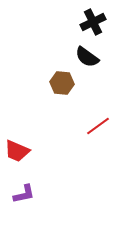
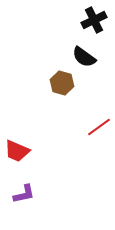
black cross: moved 1 px right, 2 px up
black semicircle: moved 3 px left
brown hexagon: rotated 10 degrees clockwise
red line: moved 1 px right, 1 px down
